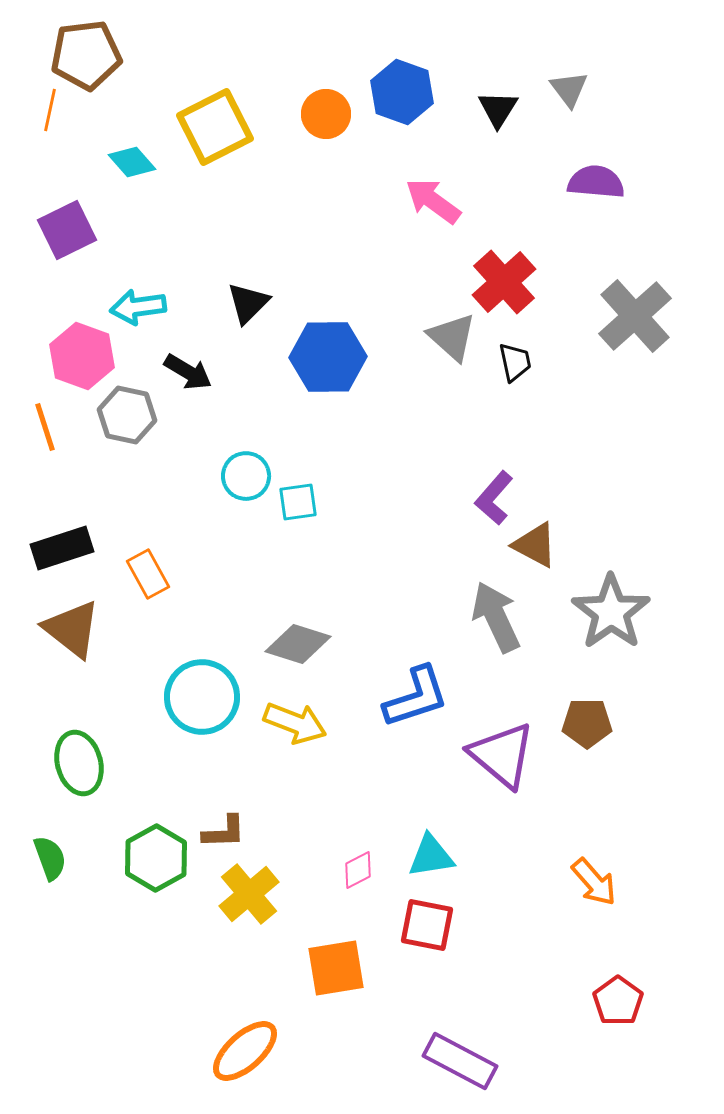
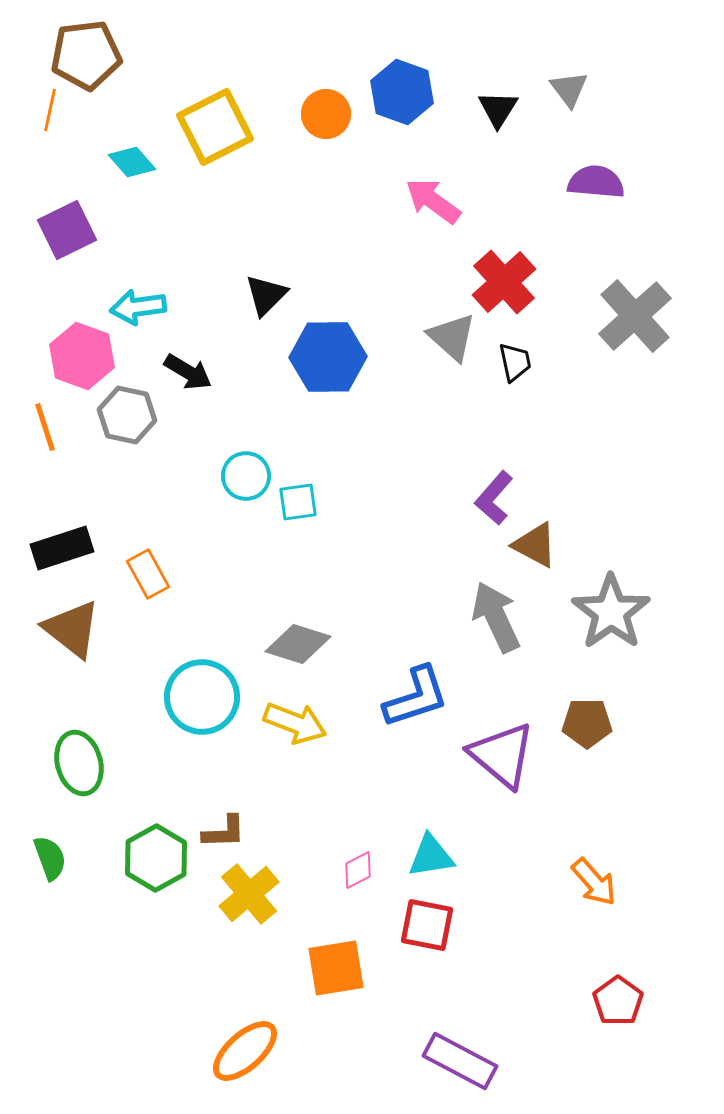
black triangle at (248, 303): moved 18 px right, 8 px up
